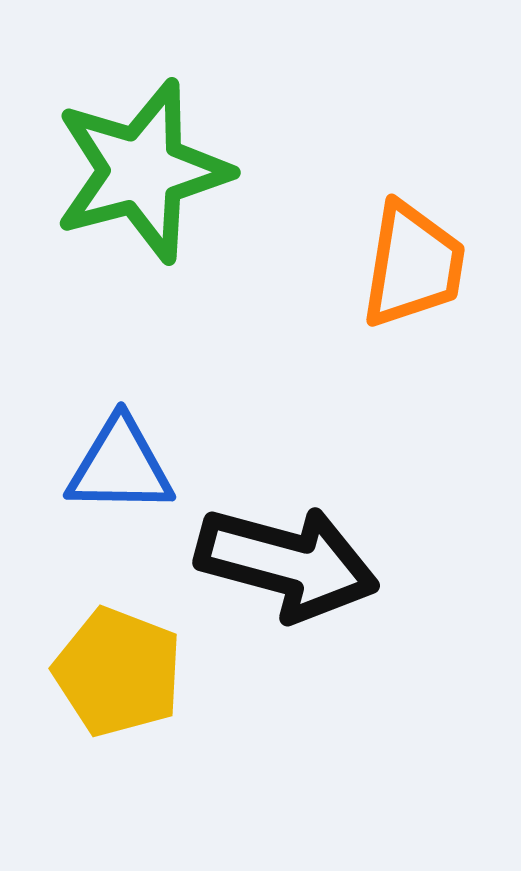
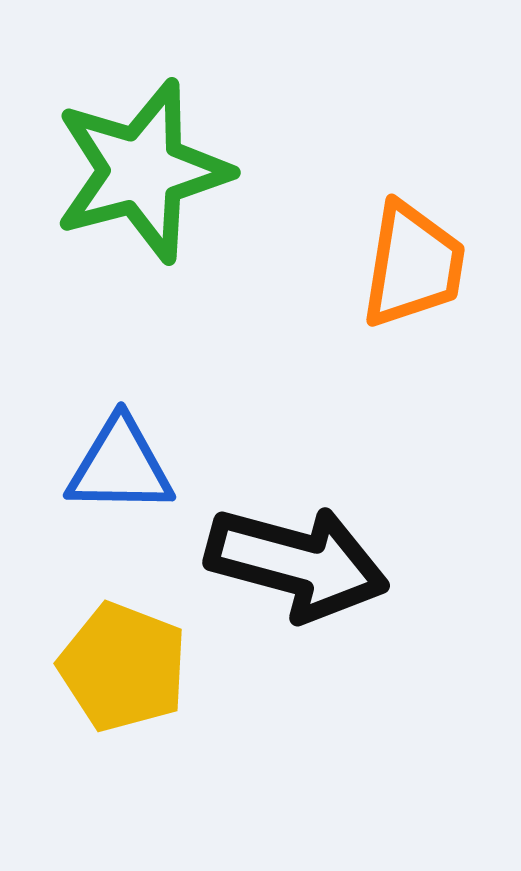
black arrow: moved 10 px right
yellow pentagon: moved 5 px right, 5 px up
